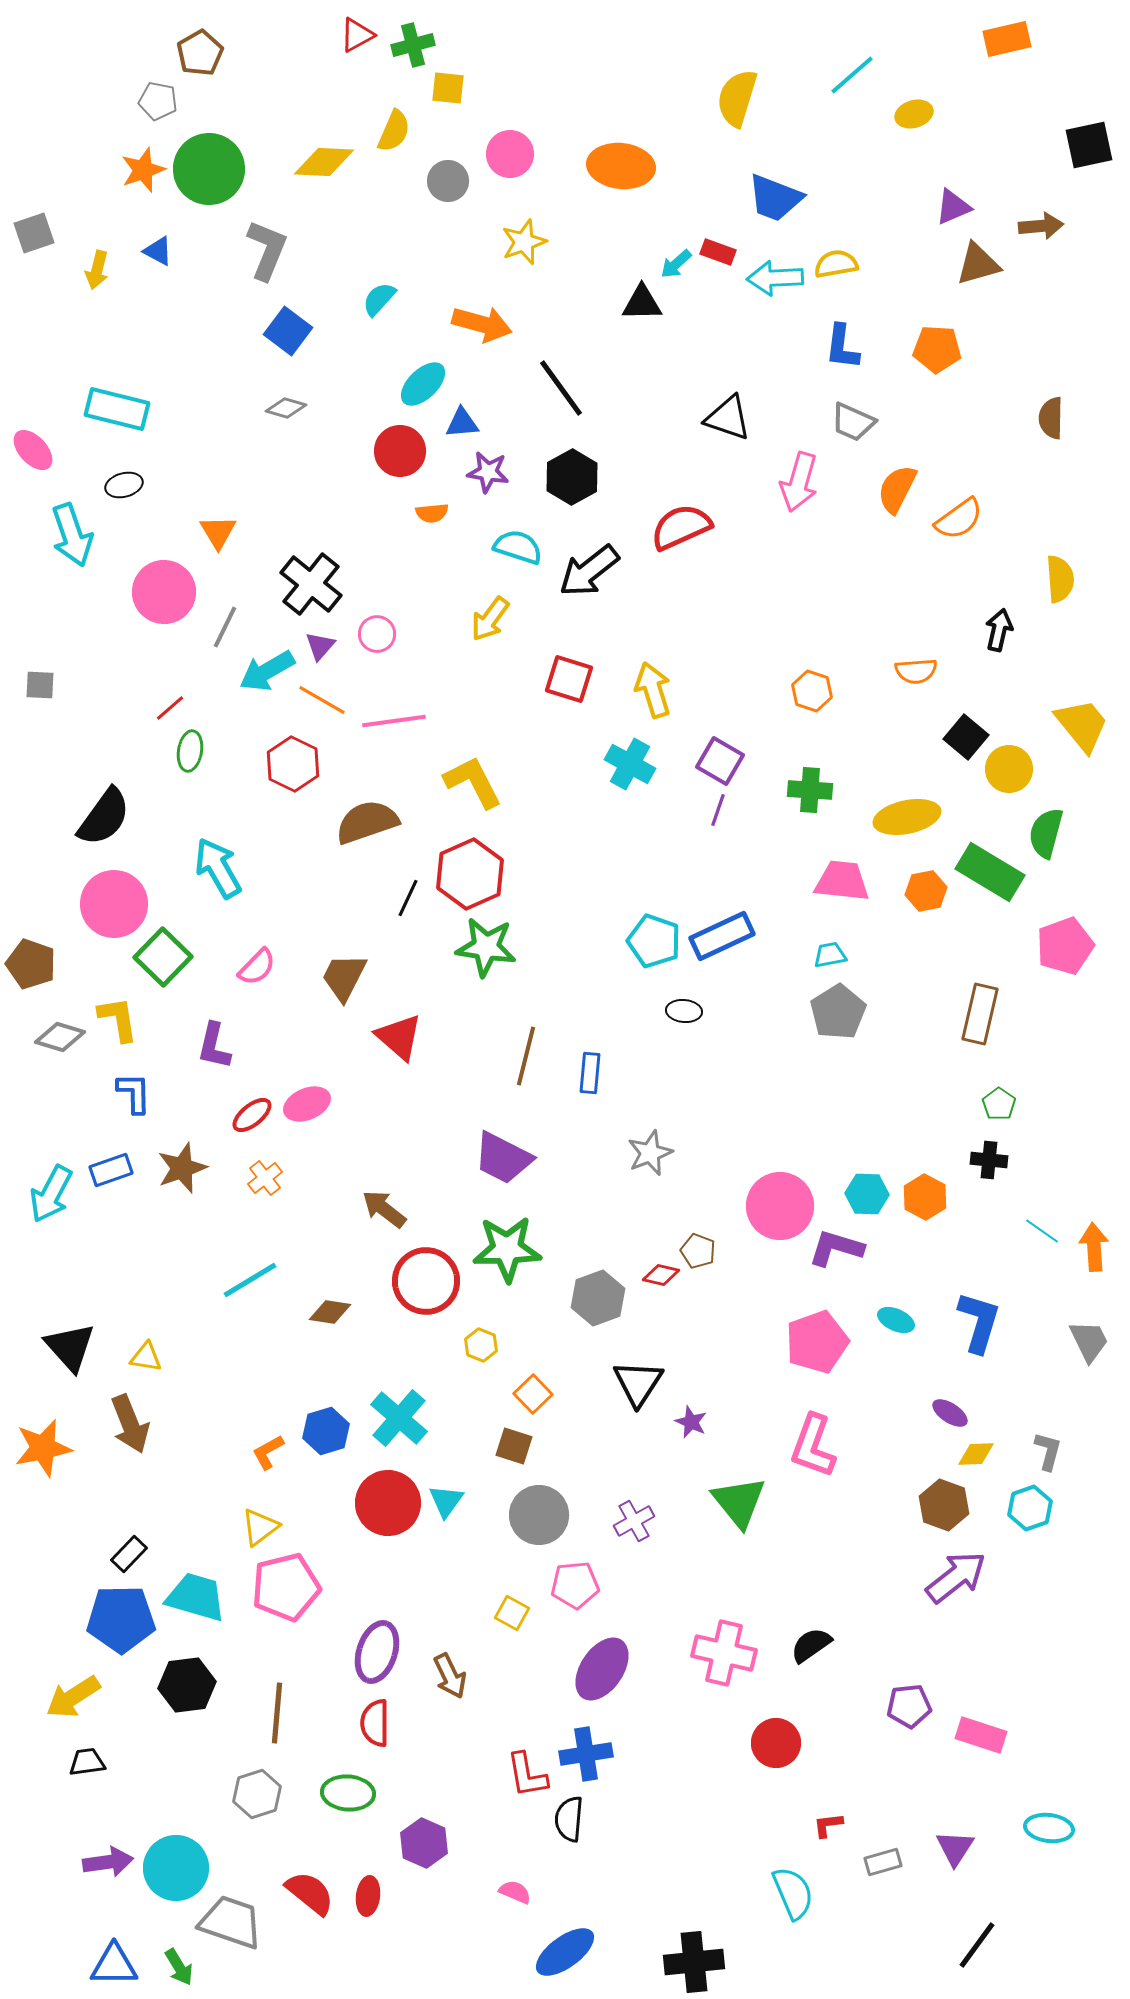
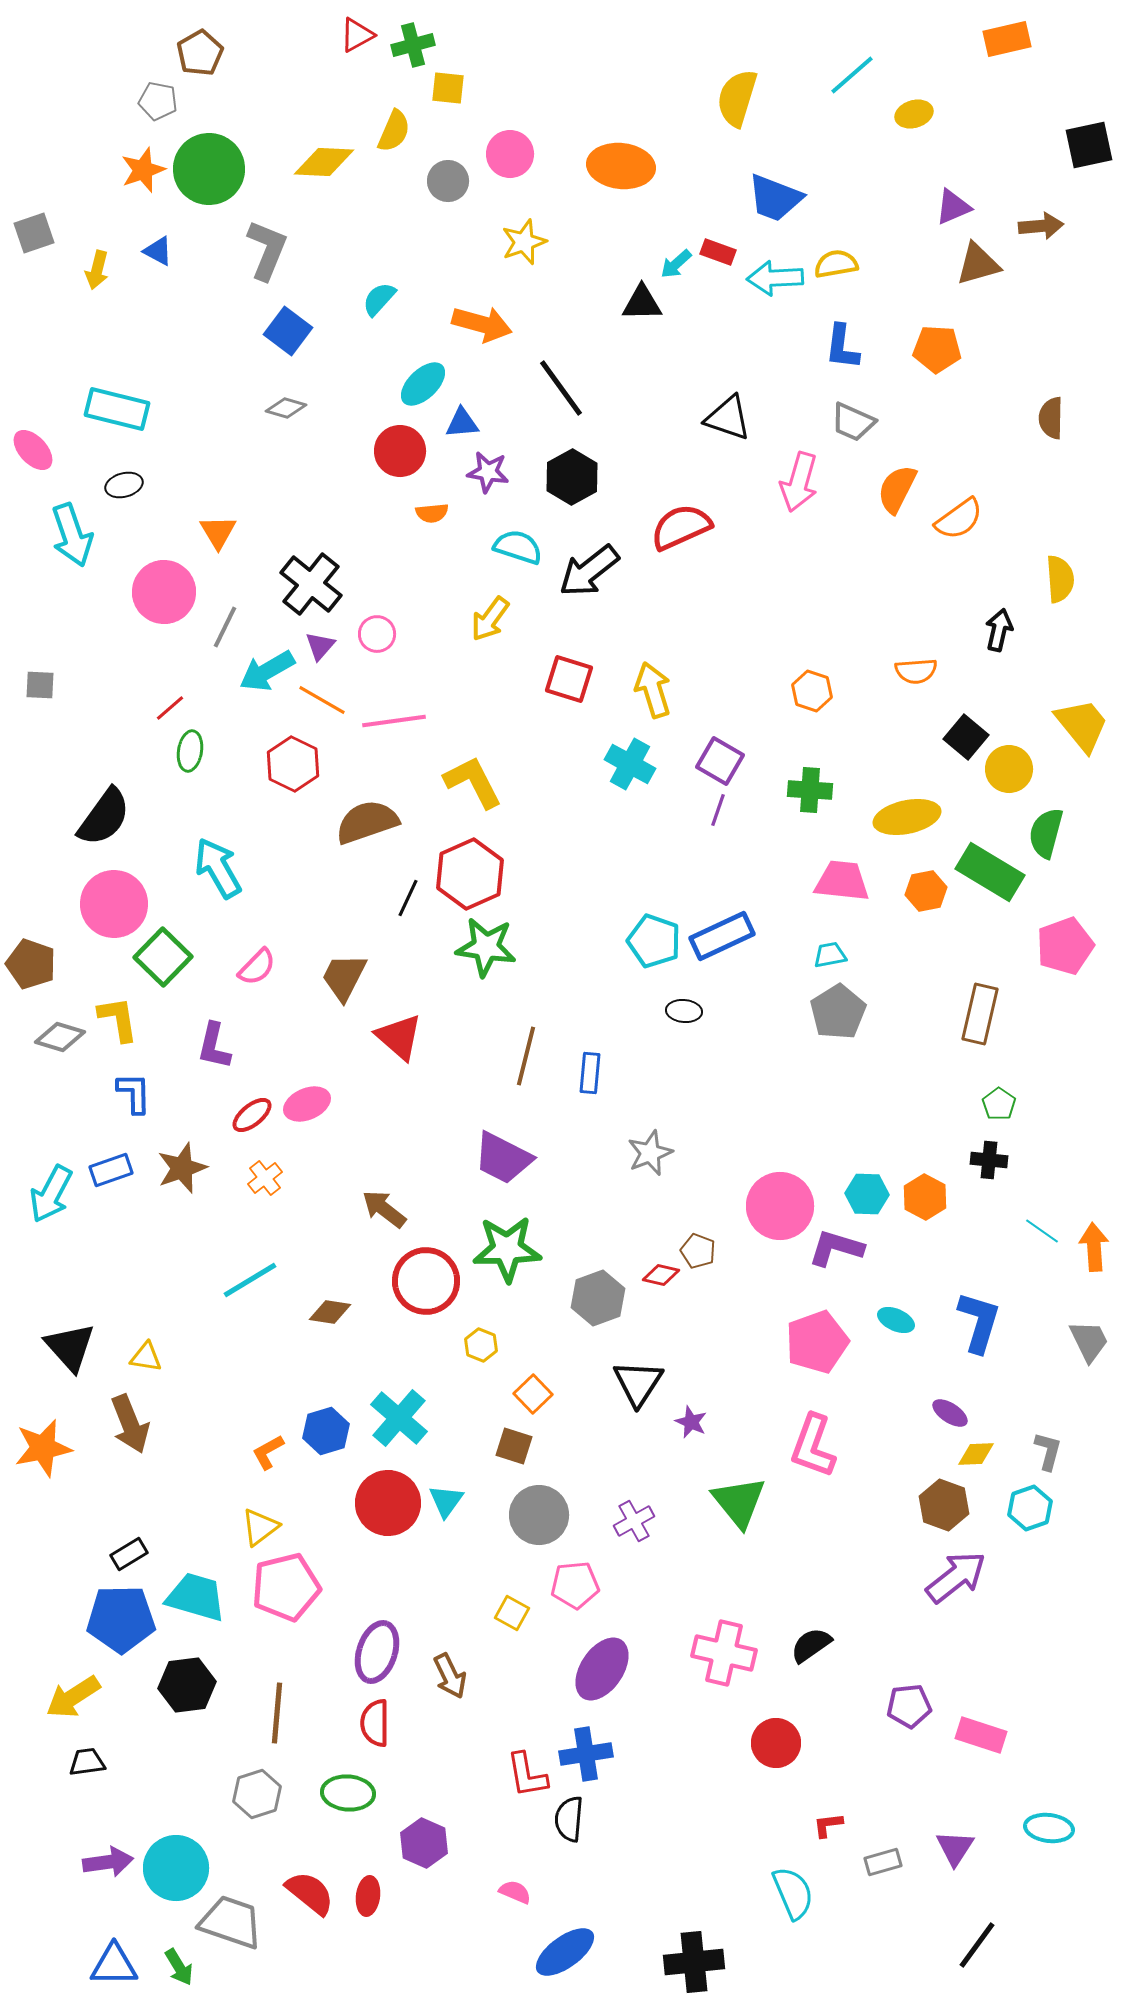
black rectangle at (129, 1554): rotated 15 degrees clockwise
